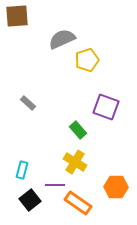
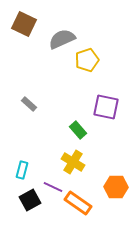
brown square: moved 7 px right, 8 px down; rotated 30 degrees clockwise
gray rectangle: moved 1 px right, 1 px down
purple square: rotated 8 degrees counterclockwise
yellow cross: moved 2 px left
purple line: moved 2 px left, 2 px down; rotated 24 degrees clockwise
black square: rotated 10 degrees clockwise
